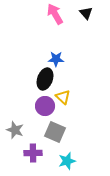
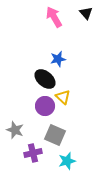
pink arrow: moved 1 px left, 3 px down
blue star: moved 2 px right; rotated 14 degrees counterclockwise
black ellipse: rotated 70 degrees counterclockwise
gray square: moved 3 px down
purple cross: rotated 12 degrees counterclockwise
